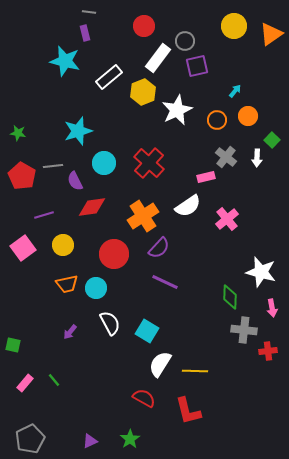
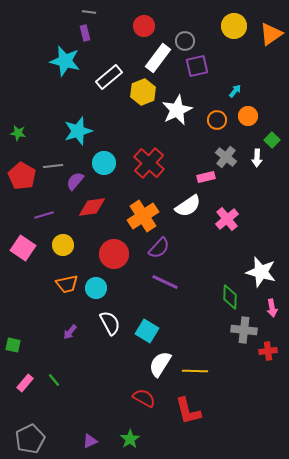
purple semicircle at (75, 181): rotated 66 degrees clockwise
pink square at (23, 248): rotated 20 degrees counterclockwise
